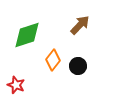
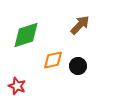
green diamond: moved 1 px left
orange diamond: rotated 40 degrees clockwise
red star: moved 1 px right, 1 px down
